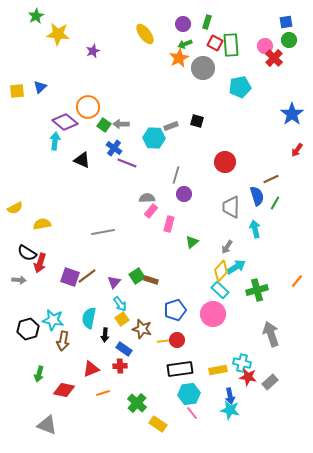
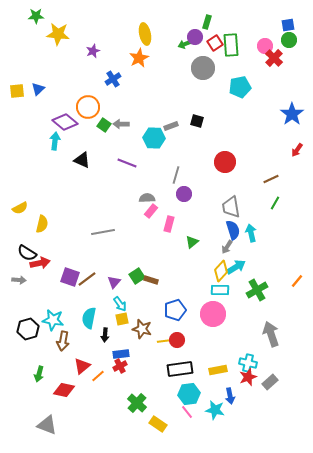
green star at (36, 16): rotated 28 degrees clockwise
blue square at (286, 22): moved 2 px right, 3 px down
purple circle at (183, 24): moved 12 px right, 13 px down
yellow ellipse at (145, 34): rotated 25 degrees clockwise
red square at (215, 43): rotated 28 degrees clockwise
orange star at (179, 58): moved 40 px left
blue triangle at (40, 87): moved 2 px left, 2 px down
blue cross at (114, 148): moved 1 px left, 69 px up; rotated 21 degrees clockwise
blue semicircle at (257, 196): moved 24 px left, 34 px down
gray trapezoid at (231, 207): rotated 10 degrees counterclockwise
yellow semicircle at (15, 208): moved 5 px right
yellow semicircle at (42, 224): rotated 114 degrees clockwise
cyan arrow at (255, 229): moved 4 px left, 4 px down
red arrow at (40, 263): rotated 120 degrees counterclockwise
brown line at (87, 276): moved 3 px down
cyan rectangle at (220, 290): rotated 42 degrees counterclockwise
green cross at (257, 290): rotated 15 degrees counterclockwise
yellow square at (122, 319): rotated 24 degrees clockwise
blue rectangle at (124, 349): moved 3 px left, 5 px down; rotated 42 degrees counterclockwise
cyan cross at (242, 363): moved 6 px right
red cross at (120, 366): rotated 24 degrees counterclockwise
red triangle at (91, 369): moved 9 px left, 3 px up; rotated 18 degrees counterclockwise
red star at (248, 377): rotated 30 degrees counterclockwise
orange line at (103, 393): moved 5 px left, 17 px up; rotated 24 degrees counterclockwise
cyan star at (230, 410): moved 15 px left
pink line at (192, 413): moved 5 px left, 1 px up
